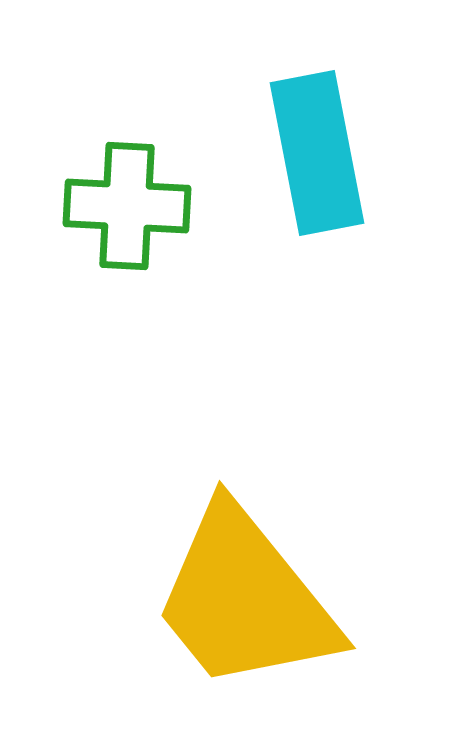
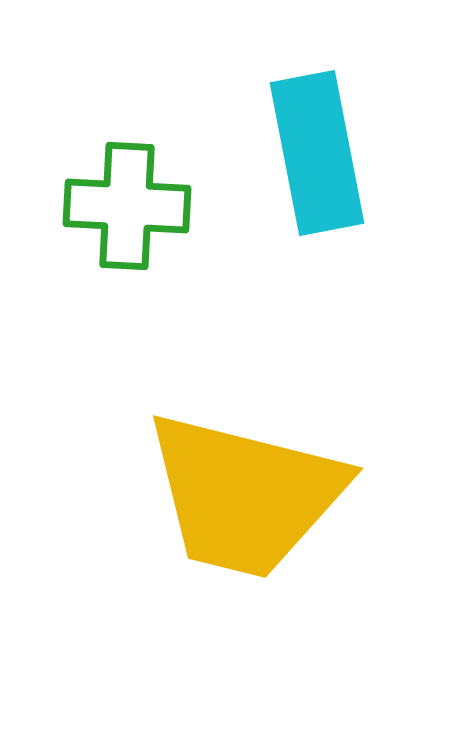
yellow trapezoid: moved 104 px up; rotated 37 degrees counterclockwise
